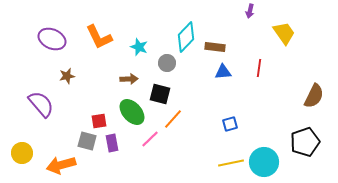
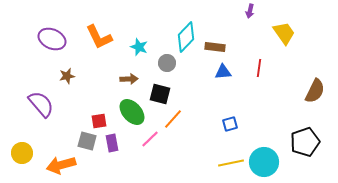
brown semicircle: moved 1 px right, 5 px up
